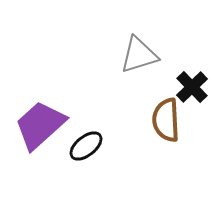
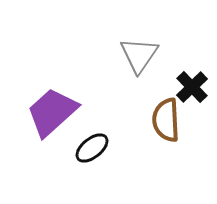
gray triangle: rotated 39 degrees counterclockwise
purple trapezoid: moved 12 px right, 13 px up
black ellipse: moved 6 px right, 2 px down
